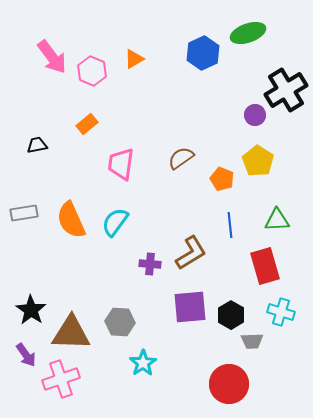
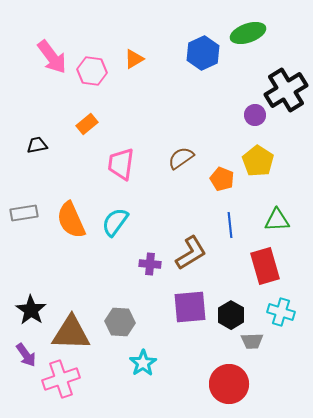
pink hexagon: rotated 16 degrees counterclockwise
